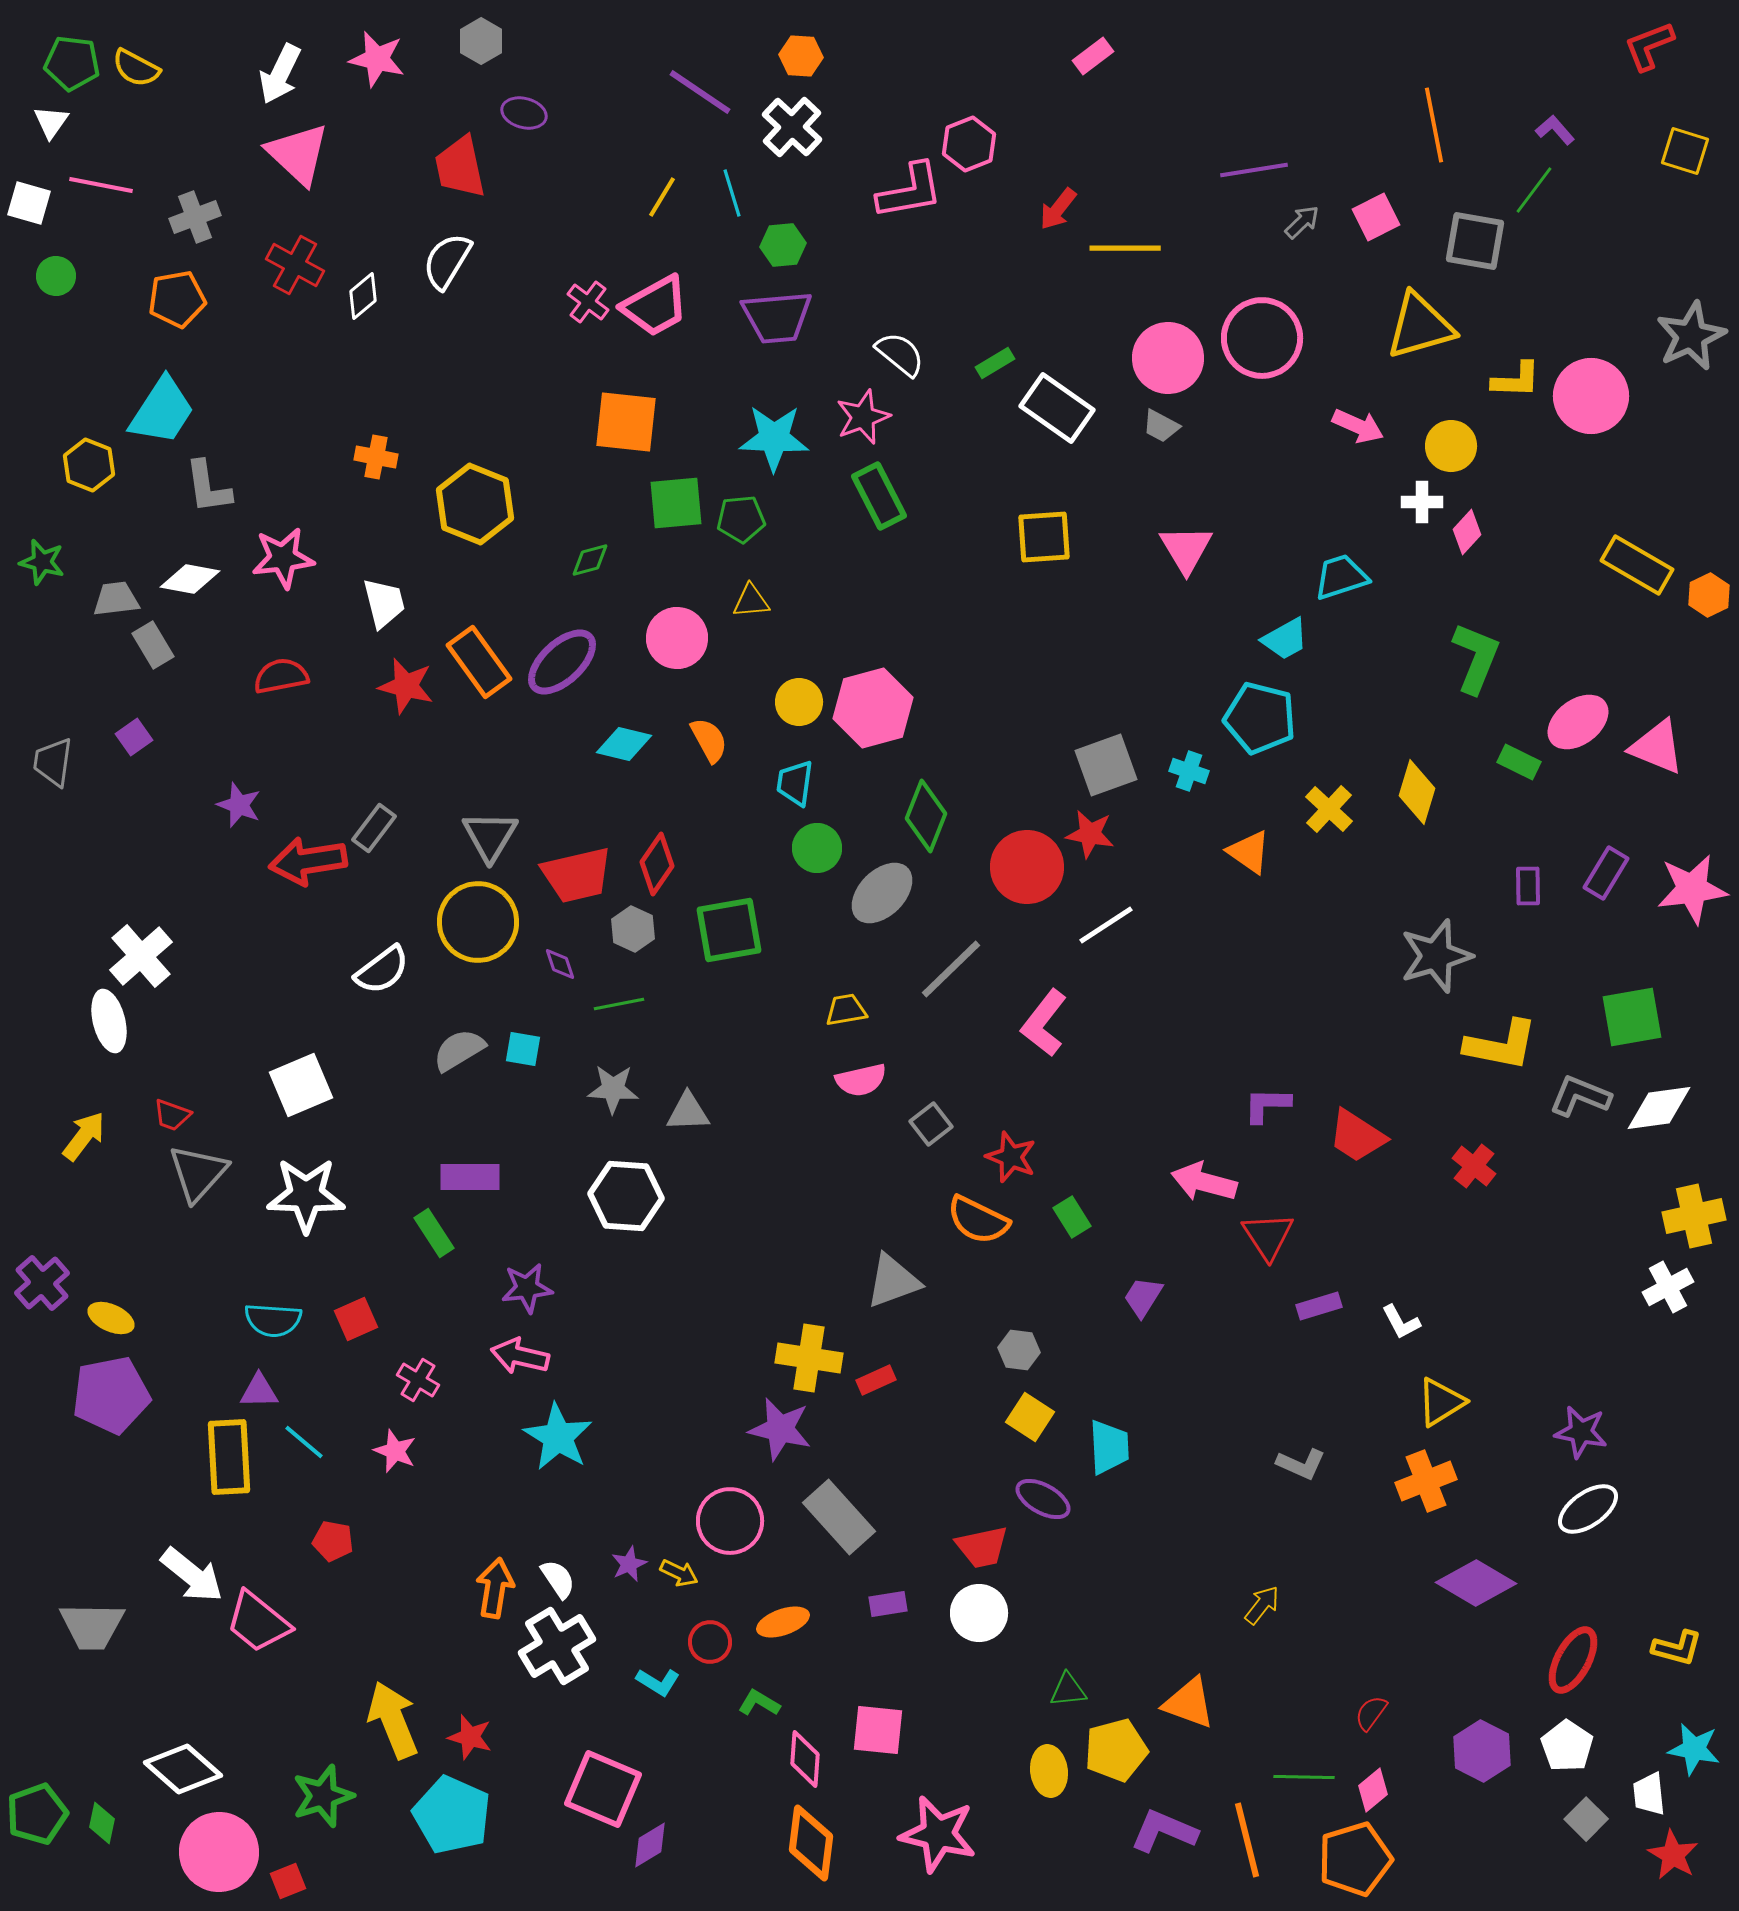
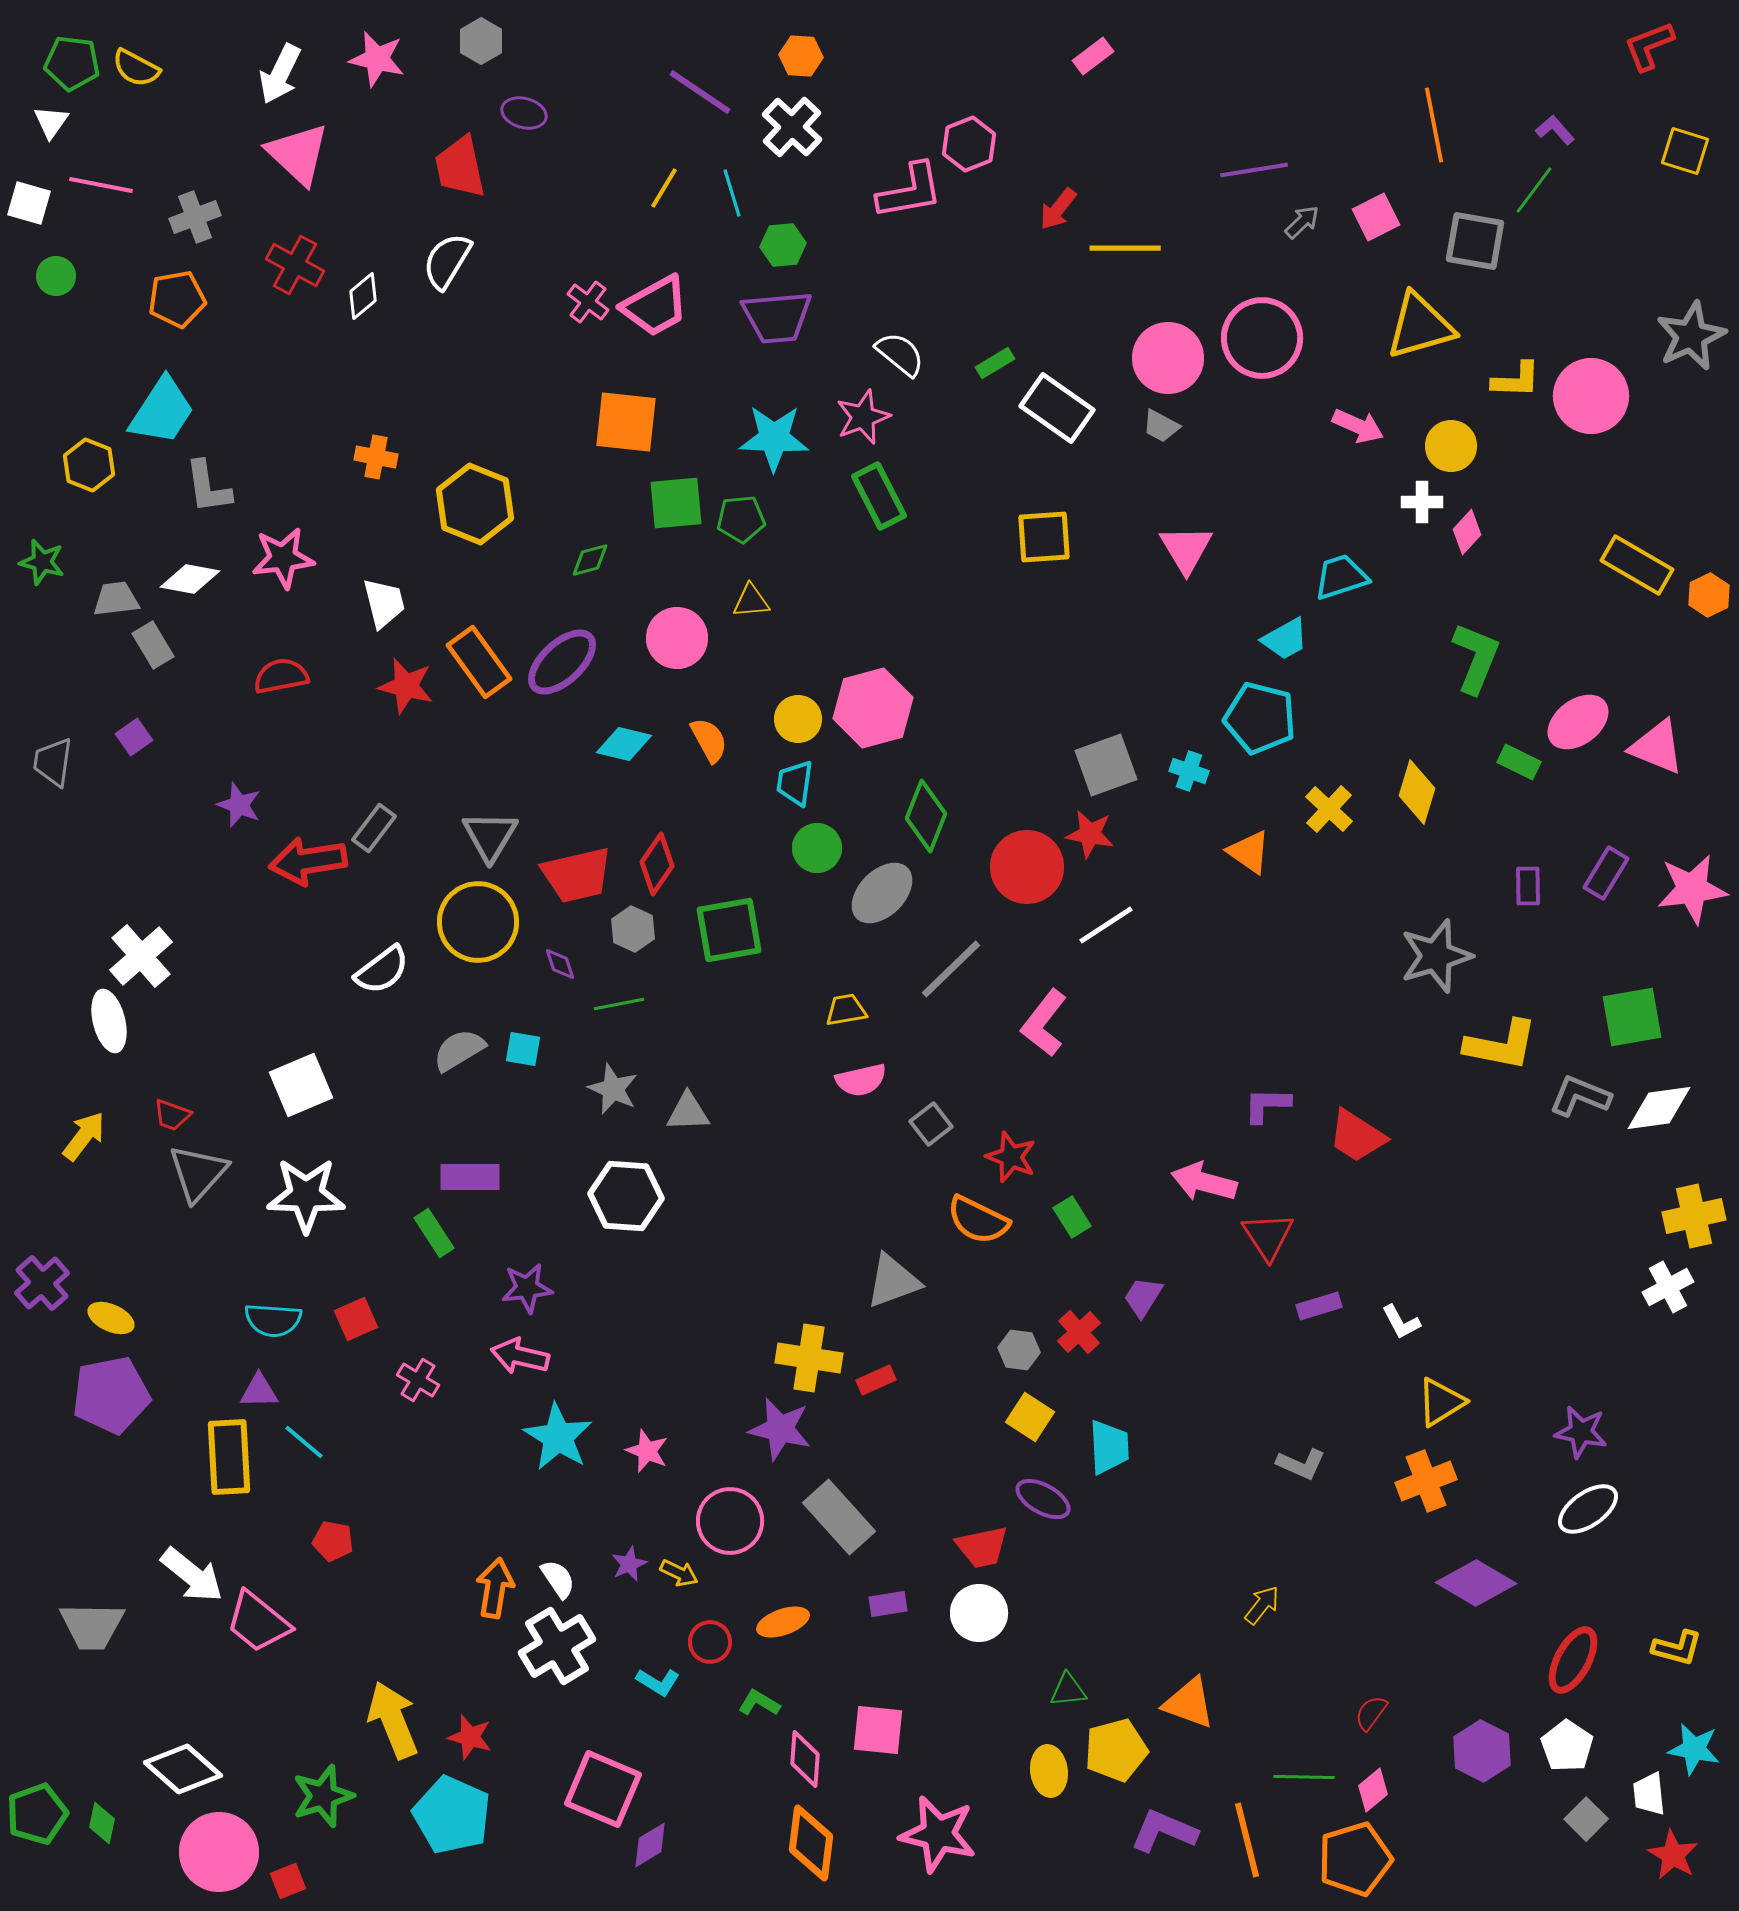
yellow line at (662, 197): moved 2 px right, 9 px up
yellow circle at (799, 702): moved 1 px left, 17 px down
gray star at (613, 1089): rotated 21 degrees clockwise
red cross at (1474, 1166): moved 395 px left, 166 px down; rotated 9 degrees clockwise
pink star at (395, 1451): moved 252 px right
